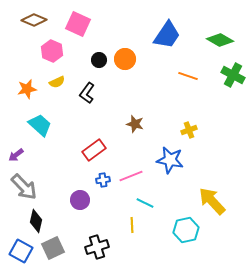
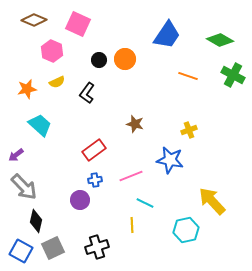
blue cross: moved 8 px left
